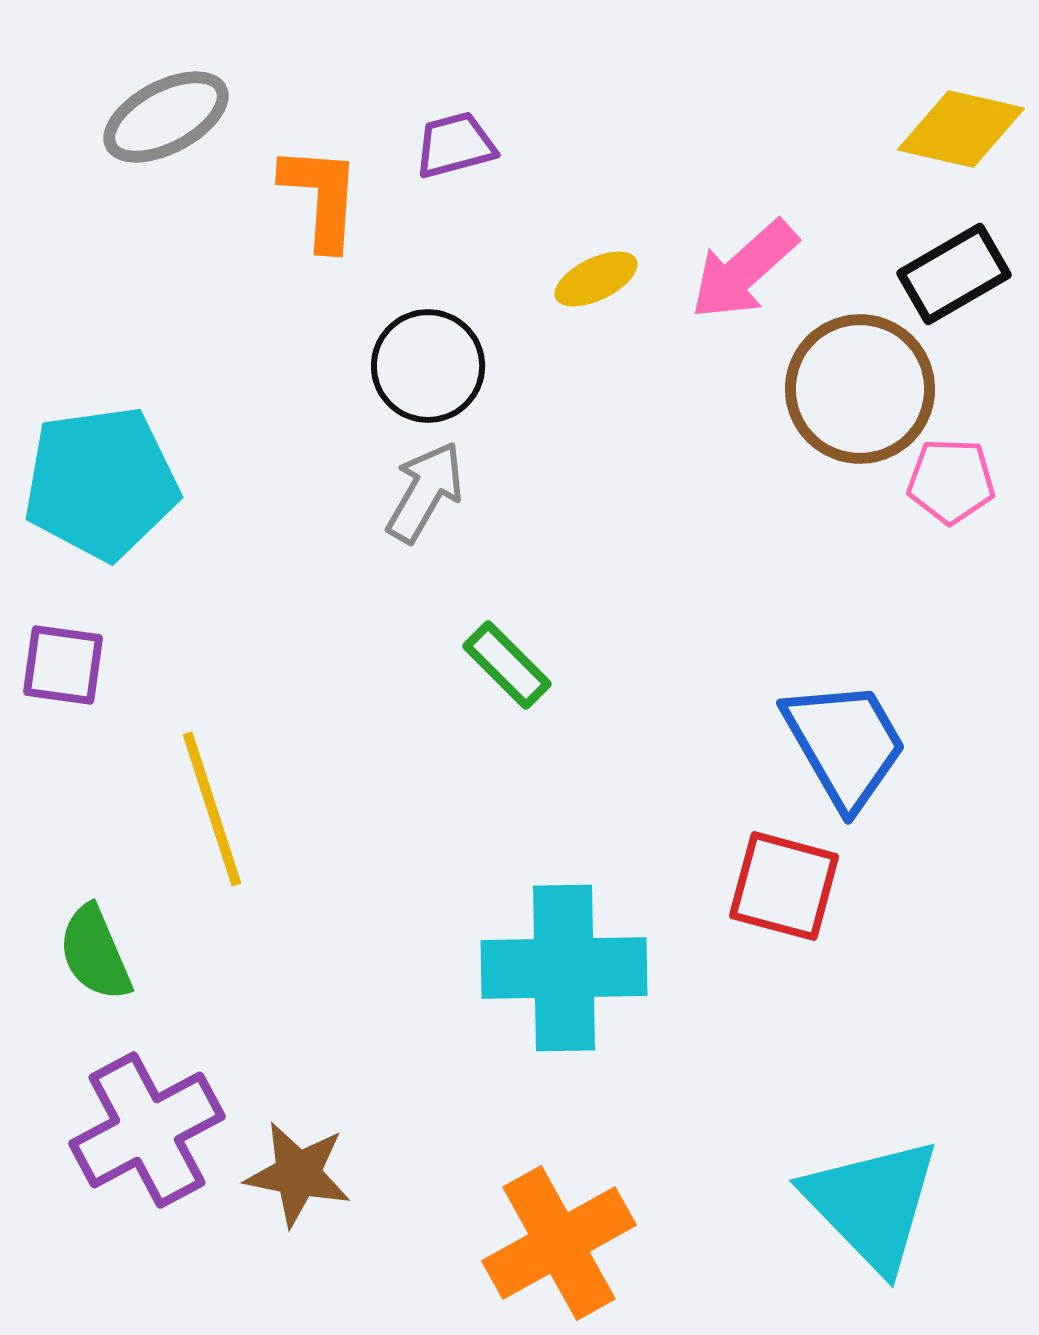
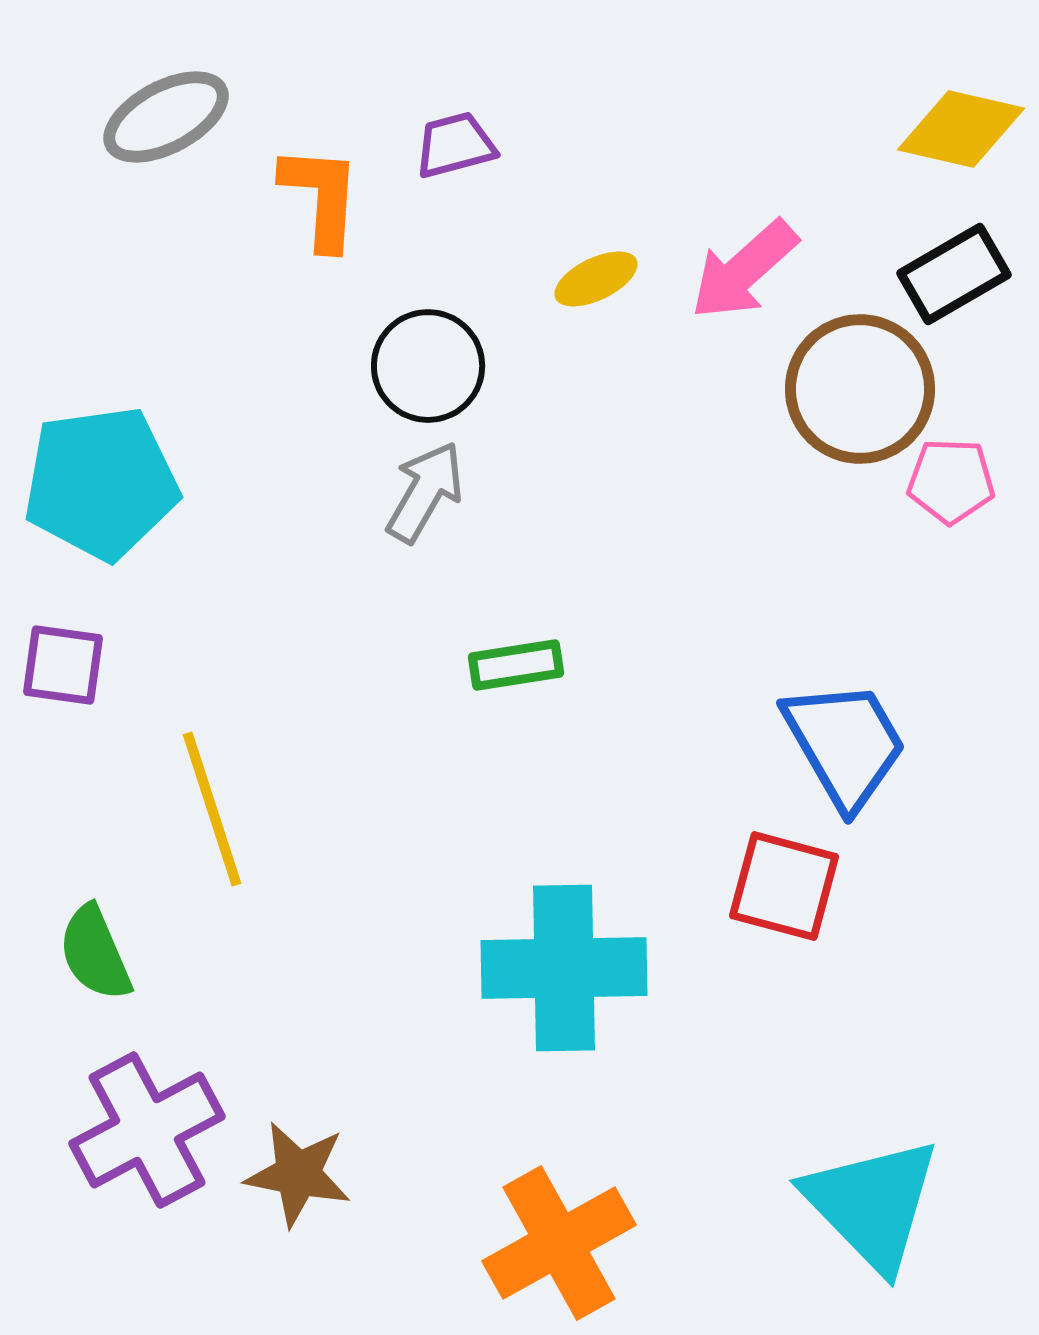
green rectangle: moved 9 px right; rotated 54 degrees counterclockwise
